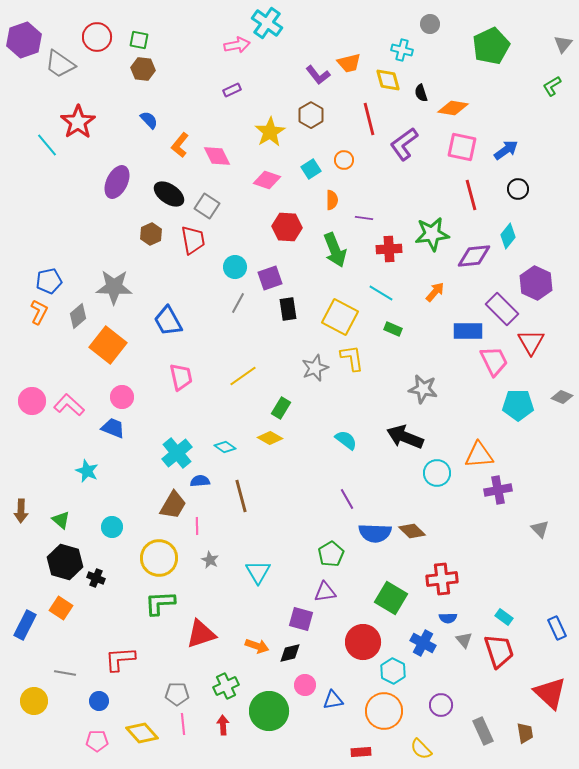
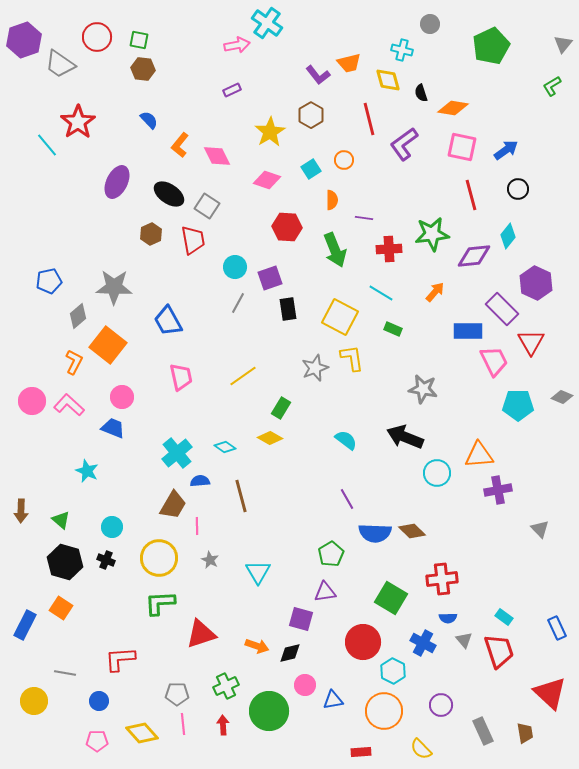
orange L-shape at (39, 312): moved 35 px right, 50 px down
black cross at (96, 578): moved 10 px right, 18 px up
